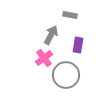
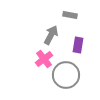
pink cross: moved 1 px down
